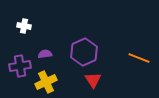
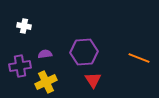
purple hexagon: rotated 20 degrees clockwise
